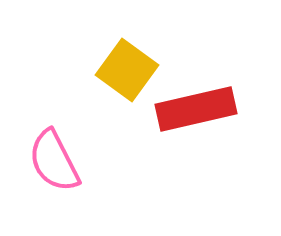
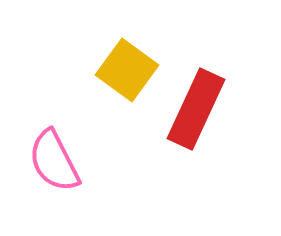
red rectangle: rotated 52 degrees counterclockwise
